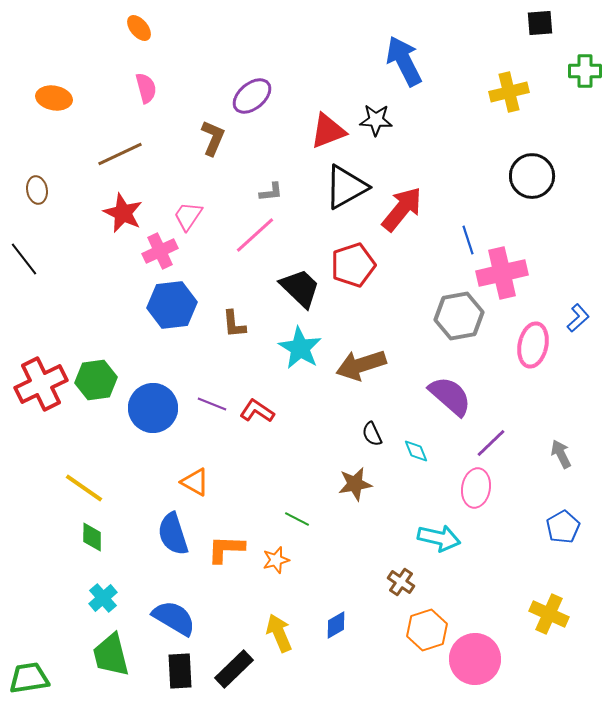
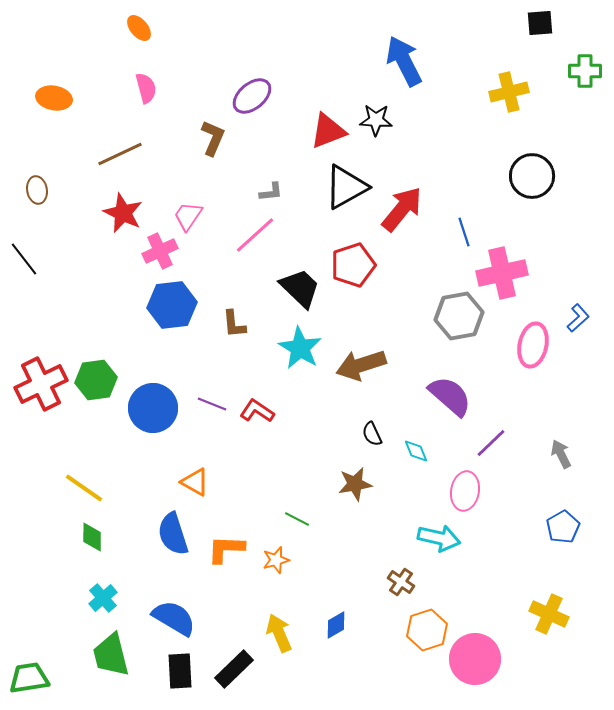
blue line at (468, 240): moved 4 px left, 8 px up
pink ellipse at (476, 488): moved 11 px left, 3 px down
